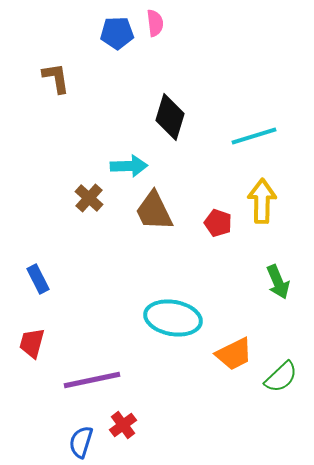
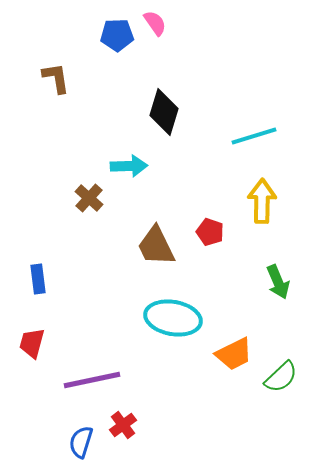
pink semicircle: rotated 28 degrees counterclockwise
blue pentagon: moved 2 px down
black diamond: moved 6 px left, 5 px up
brown trapezoid: moved 2 px right, 35 px down
red pentagon: moved 8 px left, 9 px down
blue rectangle: rotated 20 degrees clockwise
